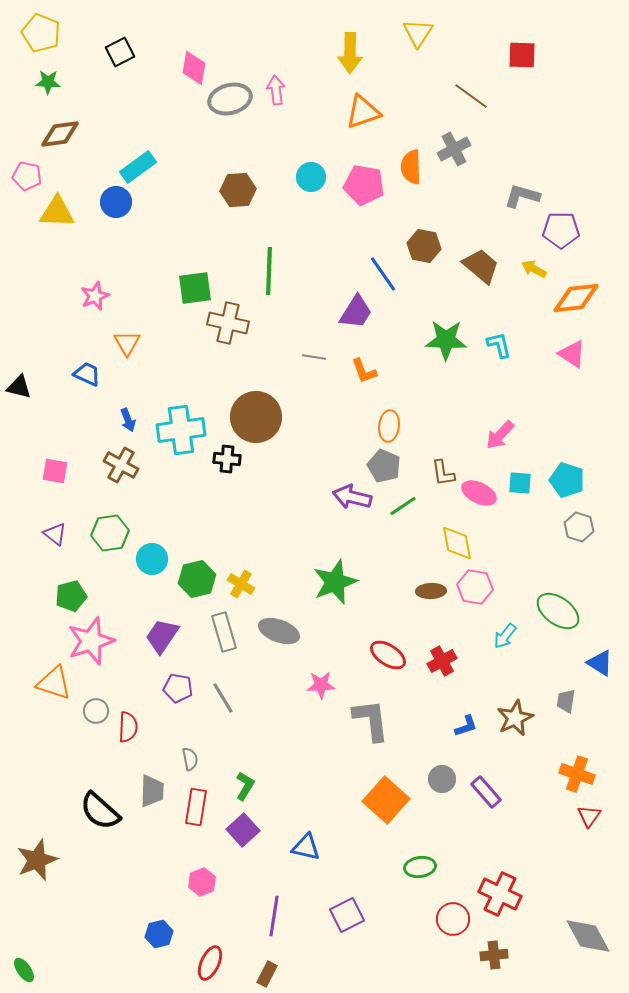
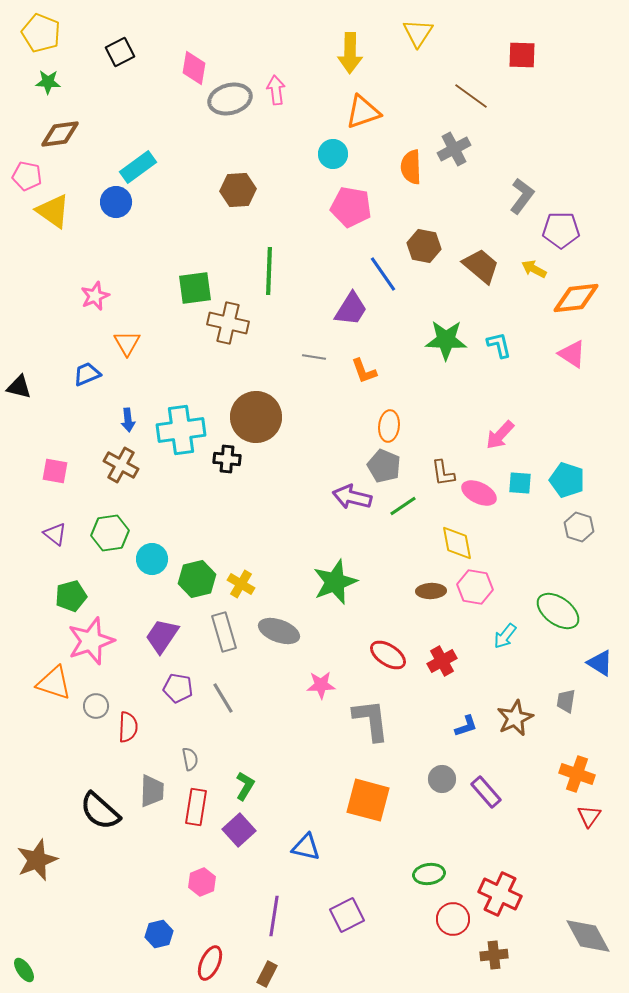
cyan circle at (311, 177): moved 22 px right, 23 px up
pink pentagon at (364, 185): moved 13 px left, 22 px down
gray L-shape at (522, 196): rotated 111 degrees clockwise
yellow triangle at (57, 212): moved 4 px left, 1 px up; rotated 33 degrees clockwise
purple trapezoid at (356, 312): moved 5 px left, 3 px up
blue trapezoid at (87, 374): rotated 48 degrees counterclockwise
blue arrow at (128, 420): rotated 15 degrees clockwise
gray circle at (96, 711): moved 5 px up
orange square at (386, 800): moved 18 px left; rotated 27 degrees counterclockwise
purple square at (243, 830): moved 4 px left
green ellipse at (420, 867): moved 9 px right, 7 px down
